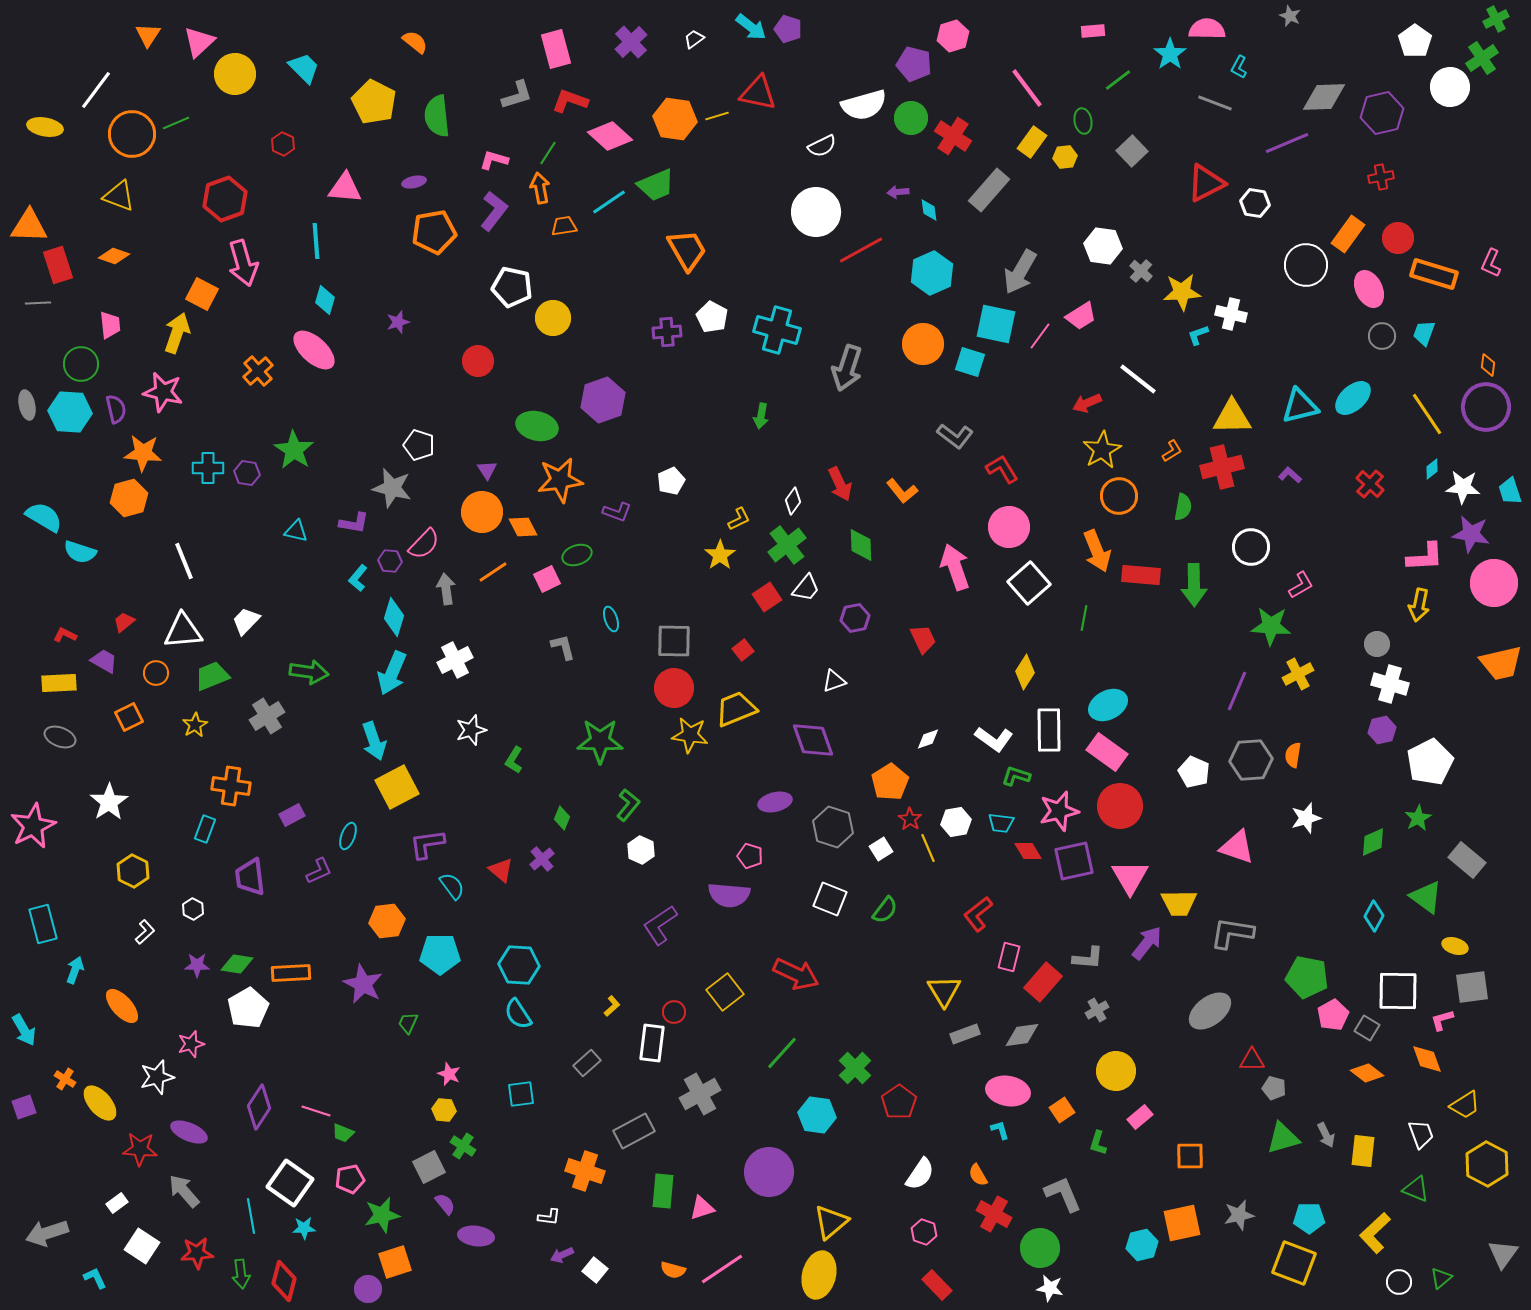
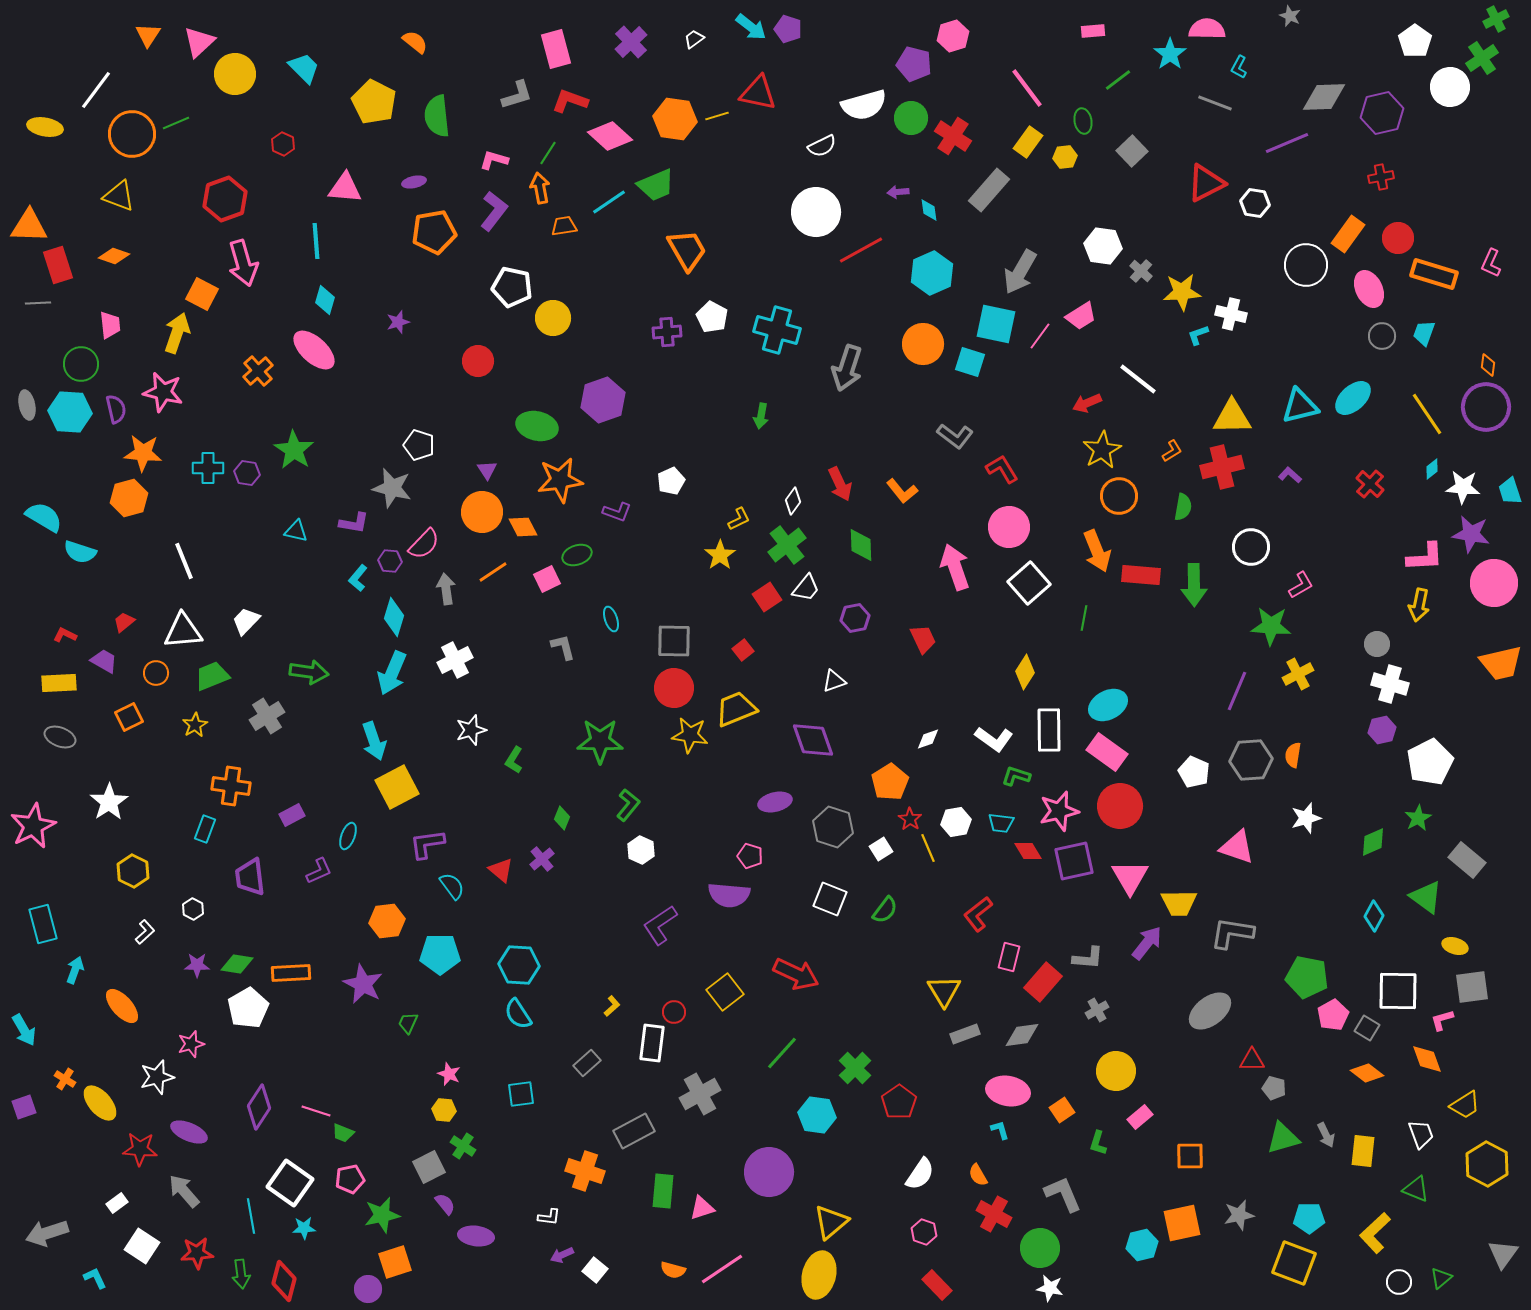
yellow rectangle at (1032, 142): moved 4 px left
